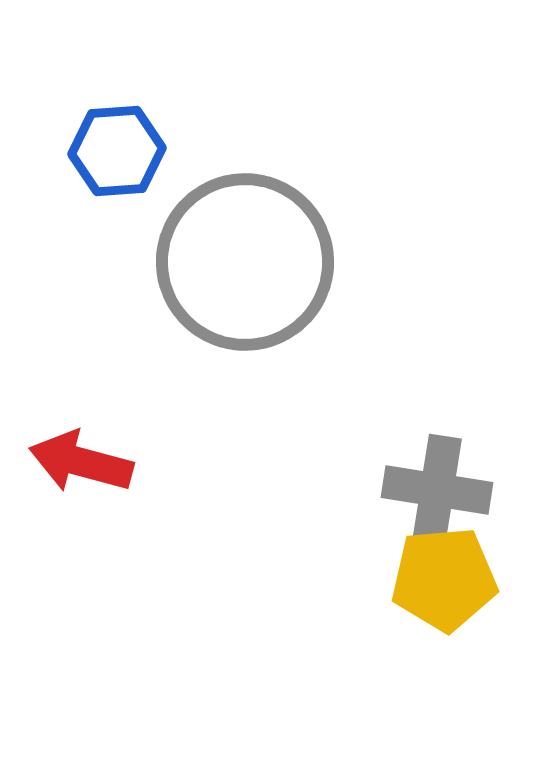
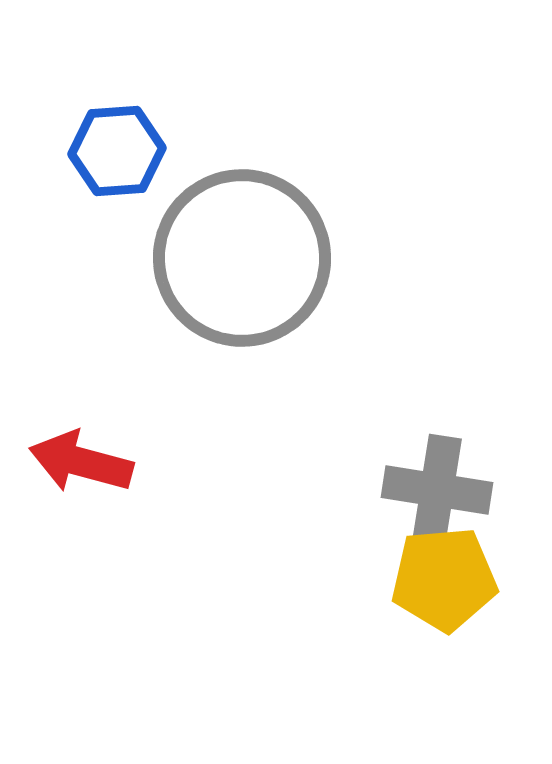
gray circle: moved 3 px left, 4 px up
